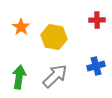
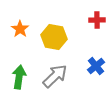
orange star: moved 1 px left, 2 px down
blue cross: rotated 24 degrees counterclockwise
